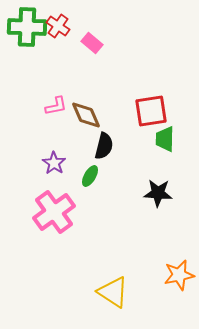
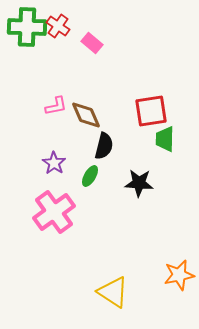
black star: moved 19 px left, 10 px up
